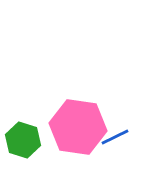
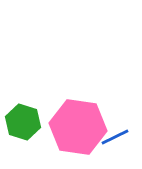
green hexagon: moved 18 px up
